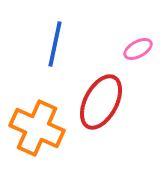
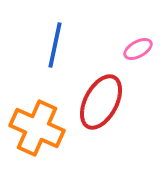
blue line: moved 1 px down
